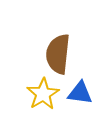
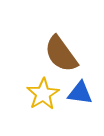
brown semicircle: moved 3 px right; rotated 42 degrees counterclockwise
